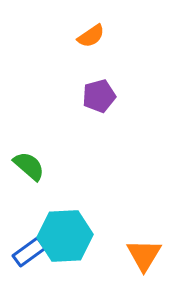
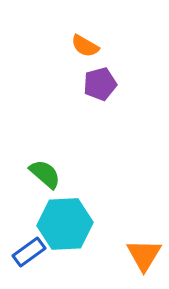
orange semicircle: moved 6 px left, 10 px down; rotated 64 degrees clockwise
purple pentagon: moved 1 px right, 12 px up
green semicircle: moved 16 px right, 8 px down
cyan hexagon: moved 12 px up
